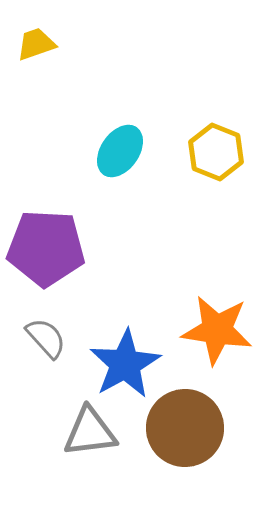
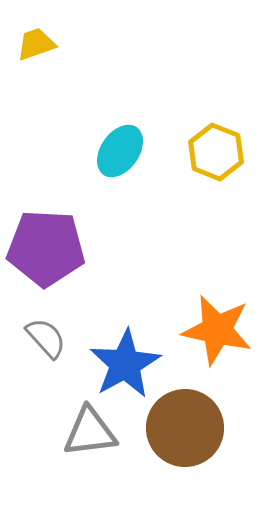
orange star: rotated 4 degrees clockwise
